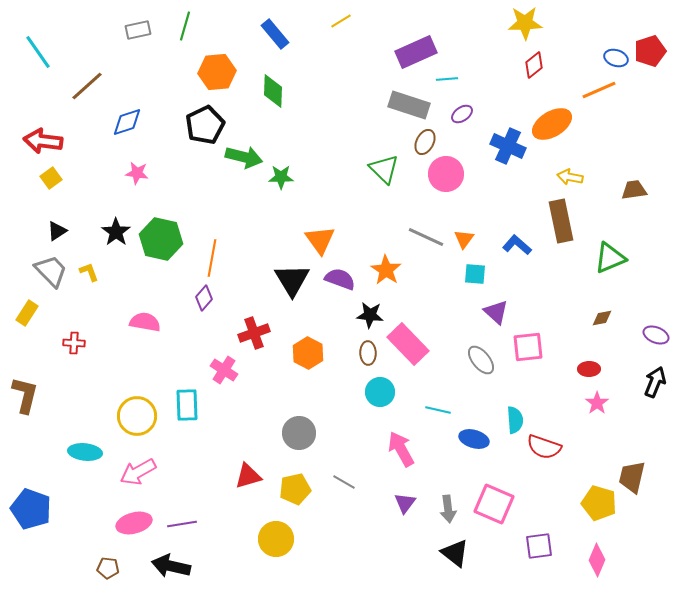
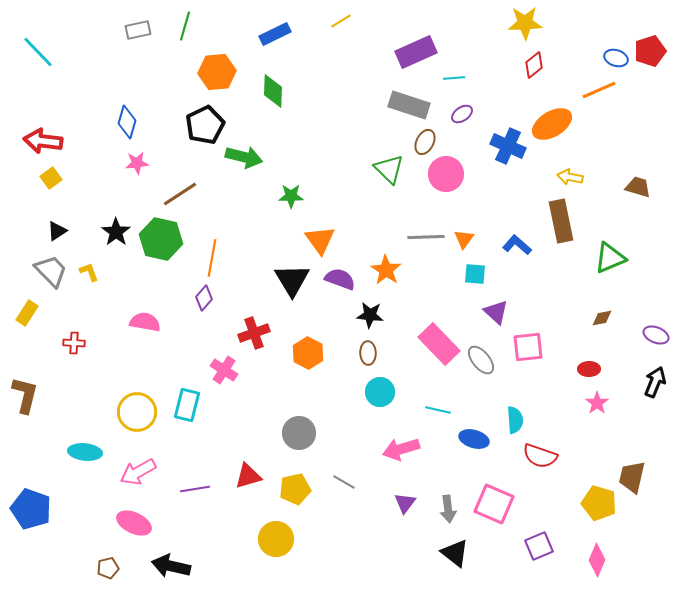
blue rectangle at (275, 34): rotated 76 degrees counterclockwise
cyan line at (38, 52): rotated 9 degrees counterclockwise
cyan line at (447, 79): moved 7 px right, 1 px up
brown line at (87, 86): moved 93 px right, 108 px down; rotated 9 degrees clockwise
blue diamond at (127, 122): rotated 56 degrees counterclockwise
green triangle at (384, 169): moved 5 px right
pink star at (137, 173): moved 10 px up; rotated 15 degrees counterclockwise
green star at (281, 177): moved 10 px right, 19 px down
brown trapezoid at (634, 190): moved 4 px right, 3 px up; rotated 24 degrees clockwise
gray line at (426, 237): rotated 27 degrees counterclockwise
pink rectangle at (408, 344): moved 31 px right
cyan rectangle at (187, 405): rotated 16 degrees clockwise
yellow circle at (137, 416): moved 4 px up
red semicircle at (544, 447): moved 4 px left, 9 px down
pink arrow at (401, 449): rotated 78 degrees counterclockwise
pink ellipse at (134, 523): rotated 40 degrees clockwise
purple line at (182, 524): moved 13 px right, 35 px up
purple square at (539, 546): rotated 16 degrees counterclockwise
brown pentagon at (108, 568): rotated 20 degrees counterclockwise
